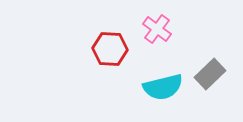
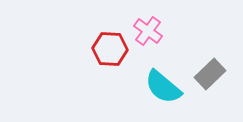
pink cross: moved 9 px left, 2 px down
cyan semicircle: rotated 54 degrees clockwise
